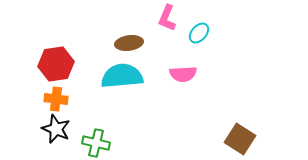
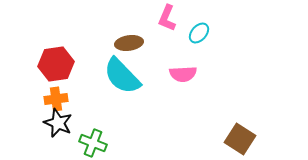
cyan semicircle: rotated 129 degrees counterclockwise
orange cross: rotated 15 degrees counterclockwise
black star: moved 2 px right, 6 px up
green cross: moved 3 px left; rotated 8 degrees clockwise
